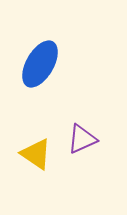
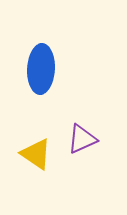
blue ellipse: moved 1 px right, 5 px down; rotated 27 degrees counterclockwise
